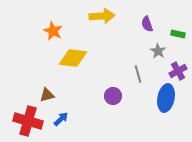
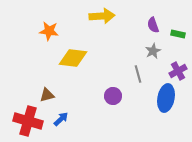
purple semicircle: moved 6 px right, 1 px down
orange star: moved 4 px left; rotated 18 degrees counterclockwise
gray star: moved 5 px left; rotated 14 degrees clockwise
